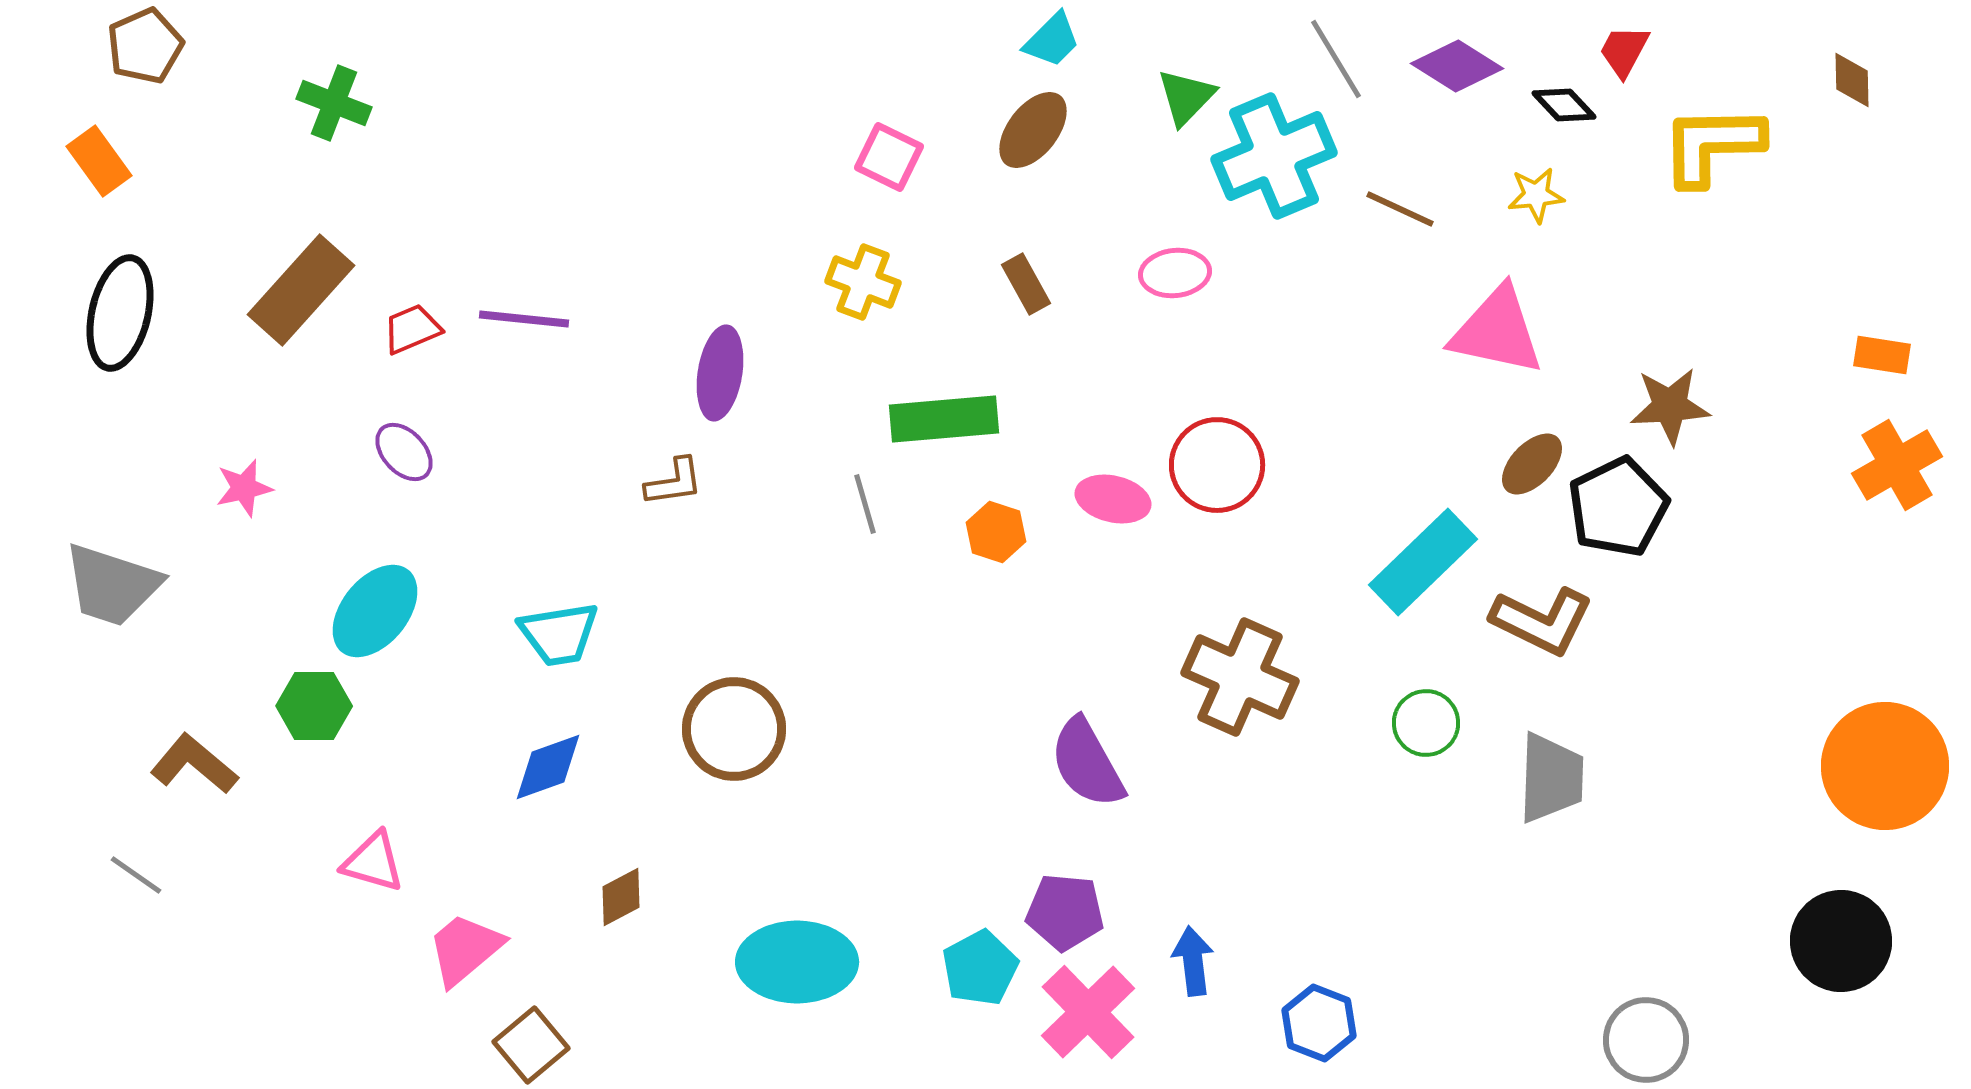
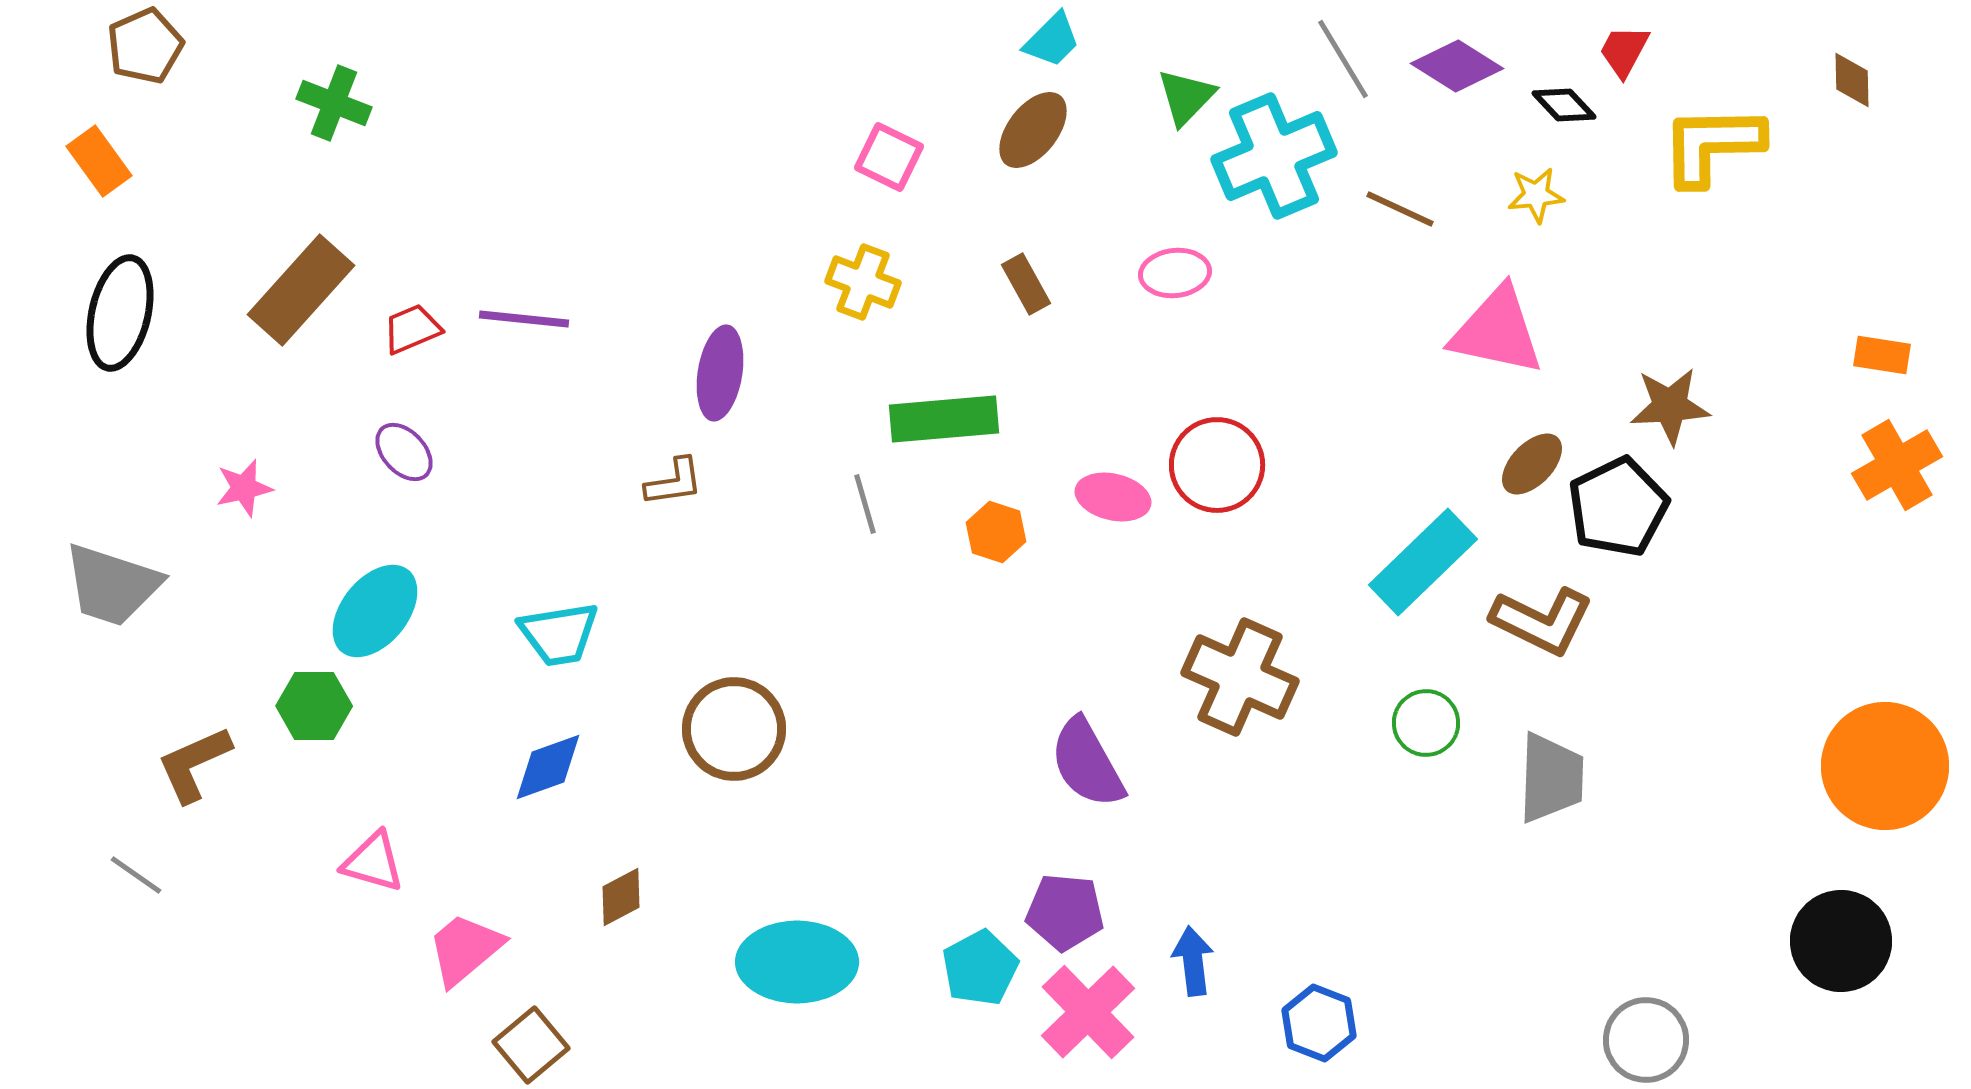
gray line at (1336, 59): moved 7 px right
pink ellipse at (1113, 499): moved 2 px up
brown L-shape at (194, 764): rotated 64 degrees counterclockwise
